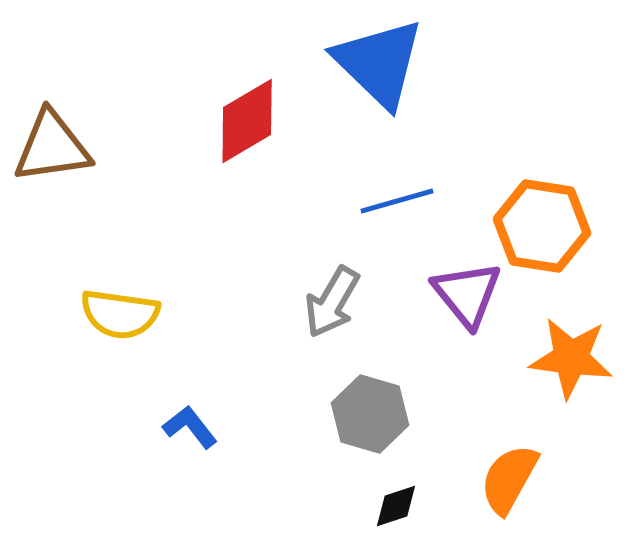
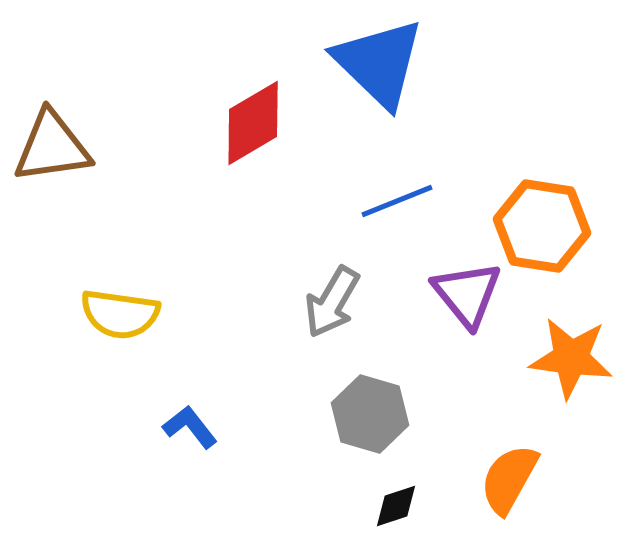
red diamond: moved 6 px right, 2 px down
blue line: rotated 6 degrees counterclockwise
